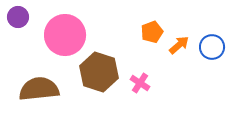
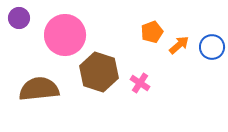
purple circle: moved 1 px right, 1 px down
